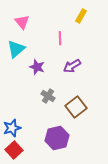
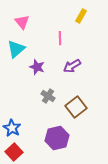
blue star: rotated 24 degrees counterclockwise
red square: moved 2 px down
